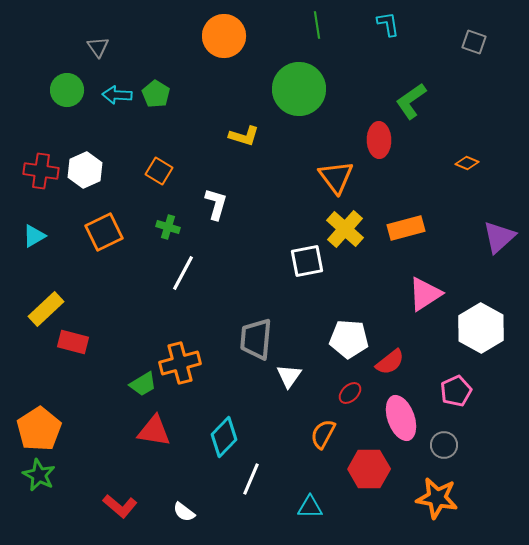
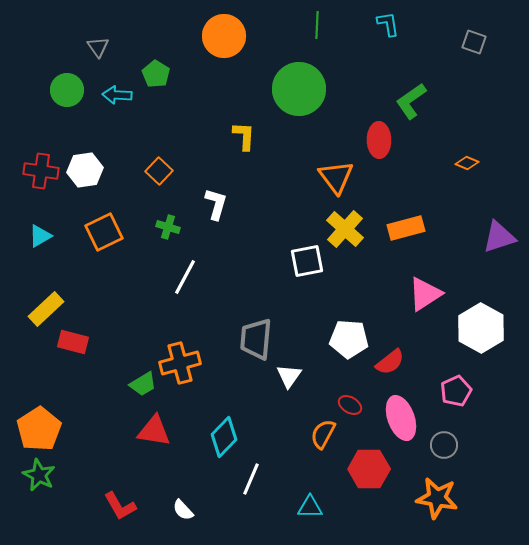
green line at (317, 25): rotated 12 degrees clockwise
green pentagon at (156, 94): moved 20 px up
yellow L-shape at (244, 136): rotated 104 degrees counterclockwise
white hexagon at (85, 170): rotated 16 degrees clockwise
orange square at (159, 171): rotated 12 degrees clockwise
cyan triangle at (34, 236): moved 6 px right
purple triangle at (499, 237): rotated 24 degrees clockwise
white line at (183, 273): moved 2 px right, 4 px down
red ellipse at (350, 393): moved 12 px down; rotated 75 degrees clockwise
red L-shape at (120, 506): rotated 20 degrees clockwise
white semicircle at (184, 512): moved 1 px left, 2 px up; rotated 10 degrees clockwise
